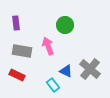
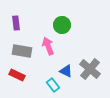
green circle: moved 3 px left
